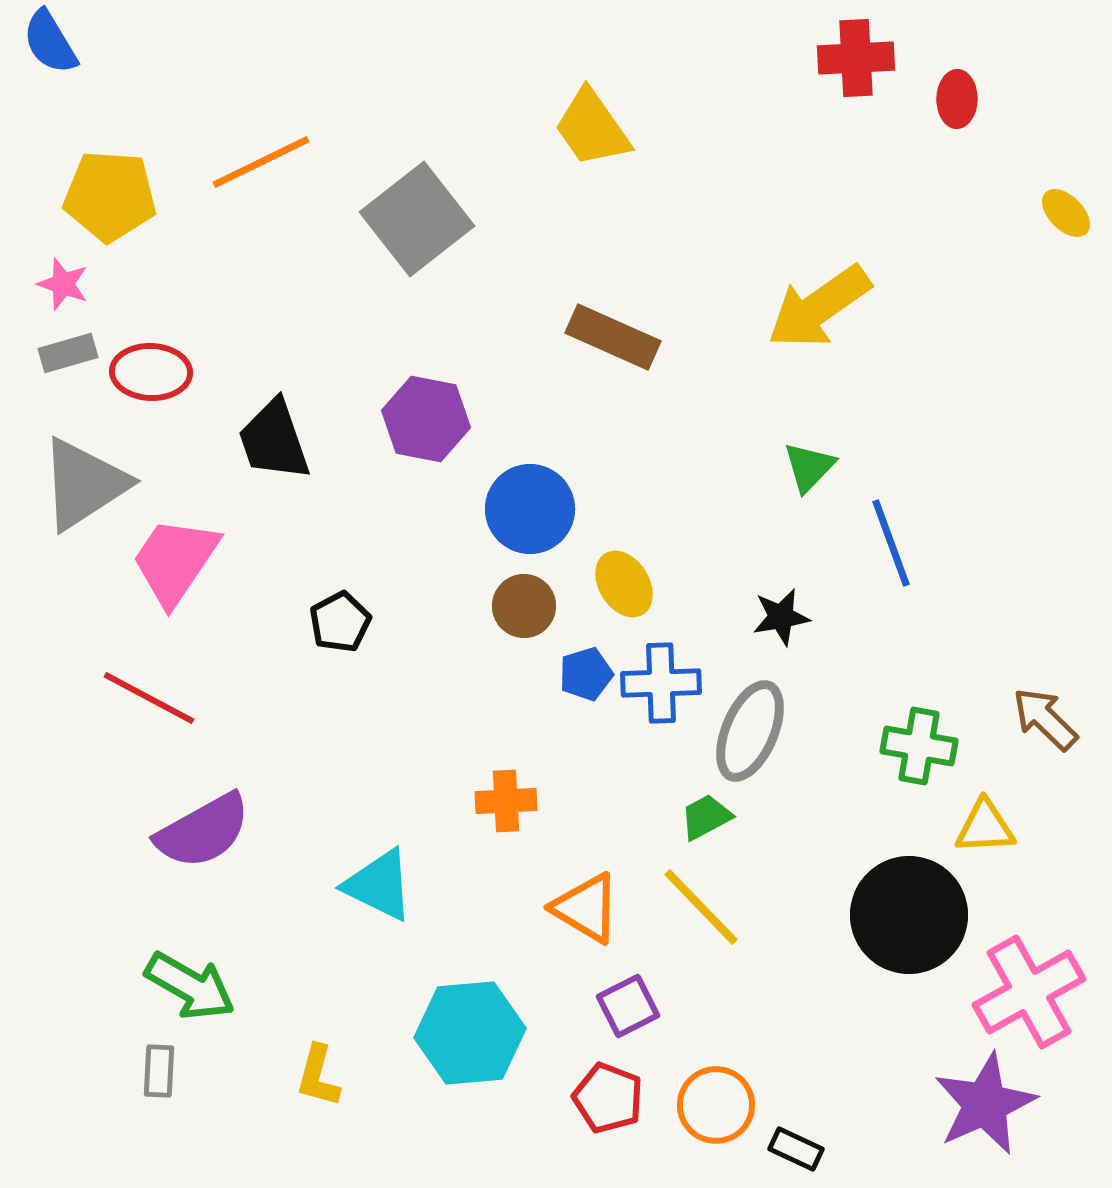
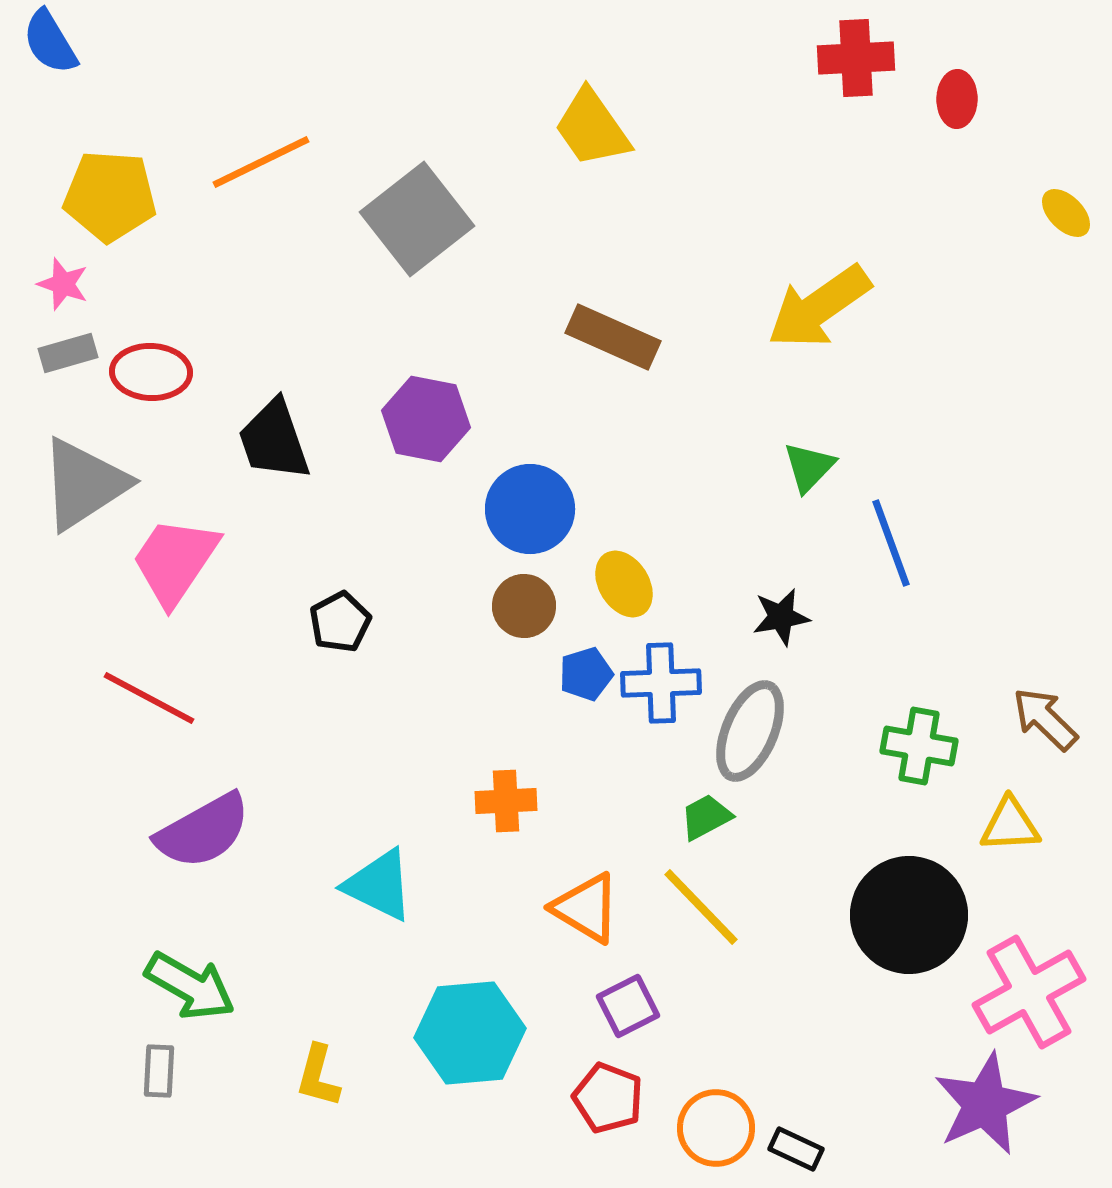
yellow triangle at (985, 827): moved 25 px right, 2 px up
orange circle at (716, 1105): moved 23 px down
